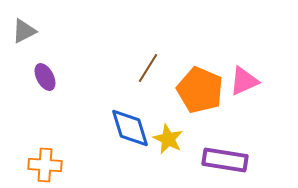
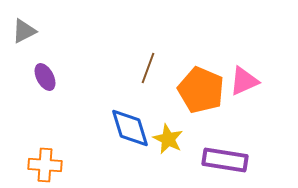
brown line: rotated 12 degrees counterclockwise
orange pentagon: moved 1 px right
